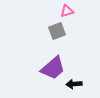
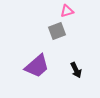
purple trapezoid: moved 16 px left, 2 px up
black arrow: moved 2 px right, 14 px up; rotated 112 degrees counterclockwise
